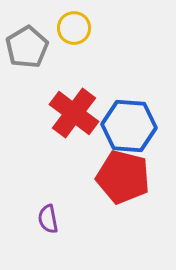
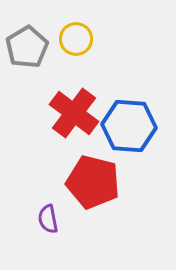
yellow circle: moved 2 px right, 11 px down
red pentagon: moved 30 px left, 5 px down
